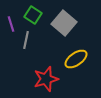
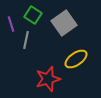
gray square: rotated 15 degrees clockwise
red star: moved 2 px right
